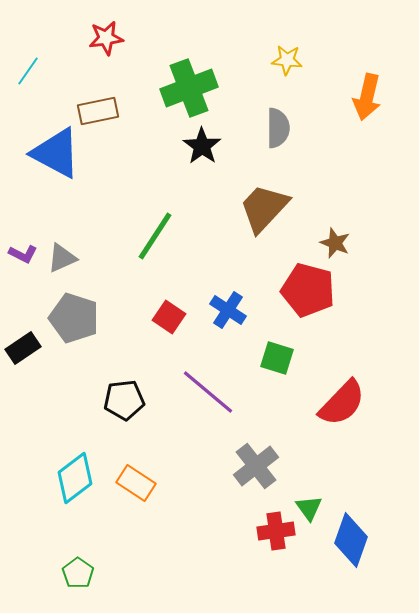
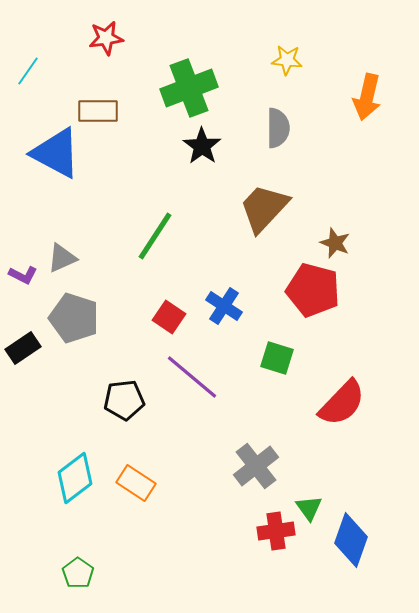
brown rectangle: rotated 12 degrees clockwise
purple L-shape: moved 21 px down
red pentagon: moved 5 px right
blue cross: moved 4 px left, 4 px up
purple line: moved 16 px left, 15 px up
